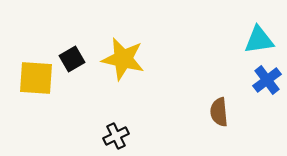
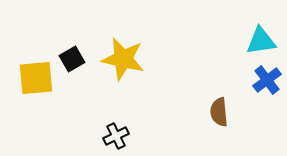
cyan triangle: moved 2 px right, 1 px down
yellow square: rotated 9 degrees counterclockwise
